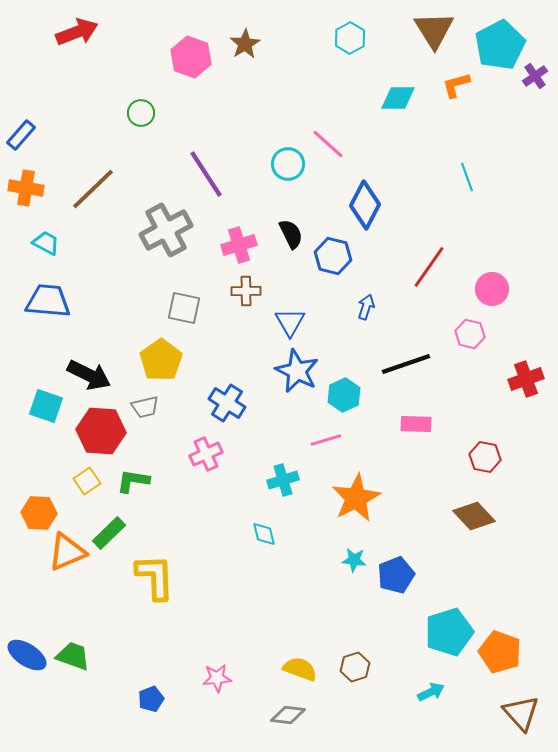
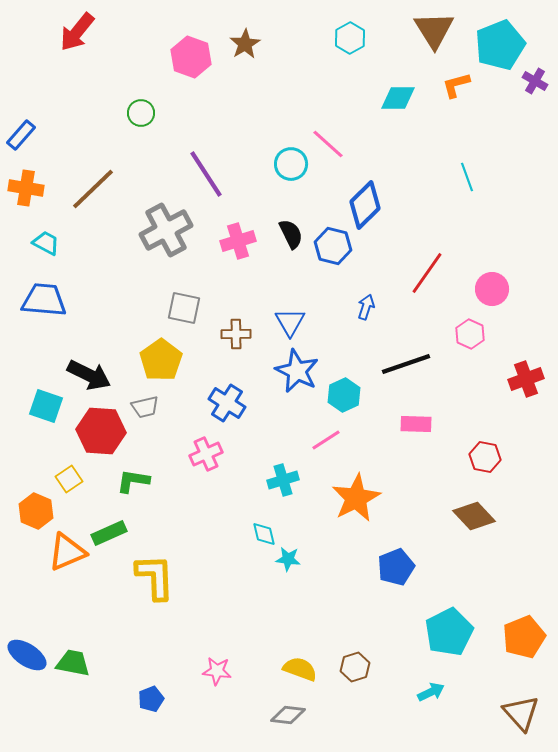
red arrow at (77, 32): rotated 150 degrees clockwise
cyan pentagon at (500, 45): rotated 6 degrees clockwise
purple cross at (535, 76): moved 5 px down; rotated 25 degrees counterclockwise
cyan circle at (288, 164): moved 3 px right
blue diamond at (365, 205): rotated 18 degrees clockwise
pink cross at (239, 245): moved 1 px left, 4 px up
blue hexagon at (333, 256): moved 10 px up
red line at (429, 267): moved 2 px left, 6 px down
brown cross at (246, 291): moved 10 px left, 43 px down
blue trapezoid at (48, 301): moved 4 px left, 1 px up
pink hexagon at (470, 334): rotated 12 degrees clockwise
pink line at (326, 440): rotated 16 degrees counterclockwise
yellow square at (87, 481): moved 18 px left, 2 px up
orange hexagon at (39, 513): moved 3 px left, 2 px up; rotated 20 degrees clockwise
green rectangle at (109, 533): rotated 20 degrees clockwise
cyan star at (354, 560): moved 66 px left, 1 px up
blue pentagon at (396, 575): moved 8 px up
cyan pentagon at (449, 632): rotated 9 degrees counterclockwise
orange pentagon at (500, 652): moved 24 px right, 15 px up; rotated 30 degrees clockwise
green trapezoid at (73, 656): moved 7 px down; rotated 9 degrees counterclockwise
pink star at (217, 678): moved 7 px up; rotated 12 degrees clockwise
